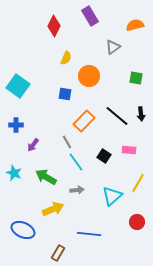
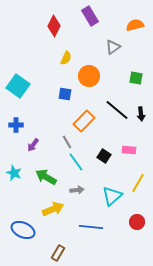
black line: moved 6 px up
blue line: moved 2 px right, 7 px up
